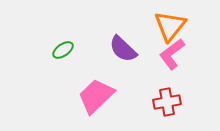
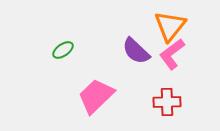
purple semicircle: moved 13 px right, 2 px down
red cross: rotated 8 degrees clockwise
